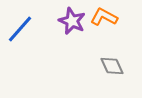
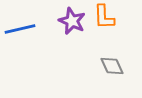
orange L-shape: rotated 120 degrees counterclockwise
blue line: rotated 36 degrees clockwise
